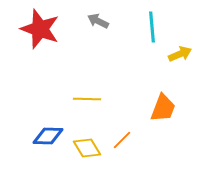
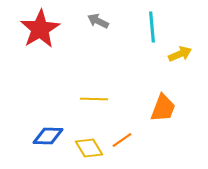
red star: rotated 21 degrees clockwise
yellow line: moved 7 px right
orange line: rotated 10 degrees clockwise
yellow diamond: moved 2 px right
